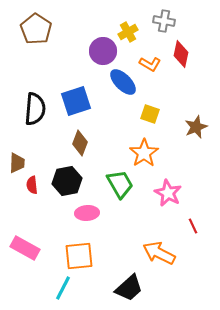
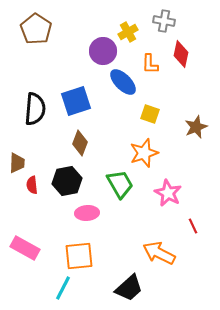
orange L-shape: rotated 60 degrees clockwise
orange star: rotated 16 degrees clockwise
